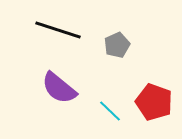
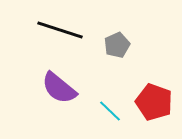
black line: moved 2 px right
